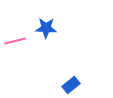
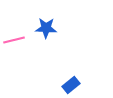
pink line: moved 1 px left, 1 px up
